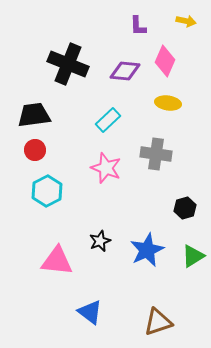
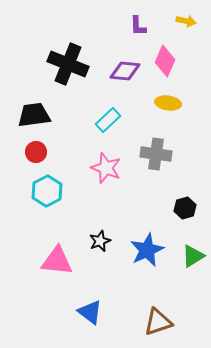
red circle: moved 1 px right, 2 px down
